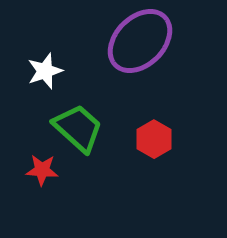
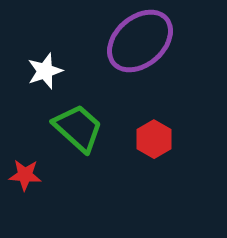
purple ellipse: rotated 4 degrees clockwise
red star: moved 17 px left, 5 px down
